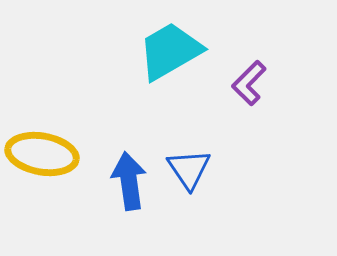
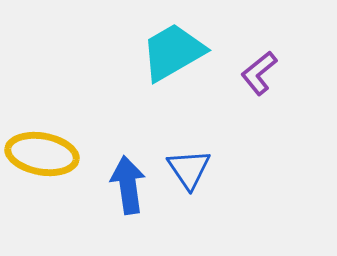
cyan trapezoid: moved 3 px right, 1 px down
purple L-shape: moved 10 px right, 10 px up; rotated 6 degrees clockwise
blue arrow: moved 1 px left, 4 px down
